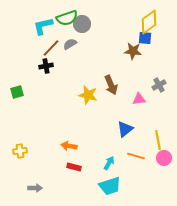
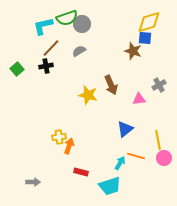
yellow diamond: rotated 20 degrees clockwise
gray semicircle: moved 9 px right, 7 px down
brown star: rotated 12 degrees clockwise
green square: moved 23 px up; rotated 24 degrees counterclockwise
orange arrow: rotated 98 degrees clockwise
yellow cross: moved 39 px right, 14 px up
cyan arrow: moved 11 px right
red rectangle: moved 7 px right, 5 px down
gray arrow: moved 2 px left, 6 px up
